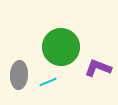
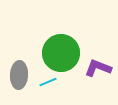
green circle: moved 6 px down
